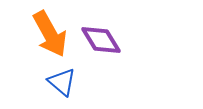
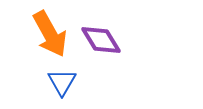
blue triangle: rotated 20 degrees clockwise
